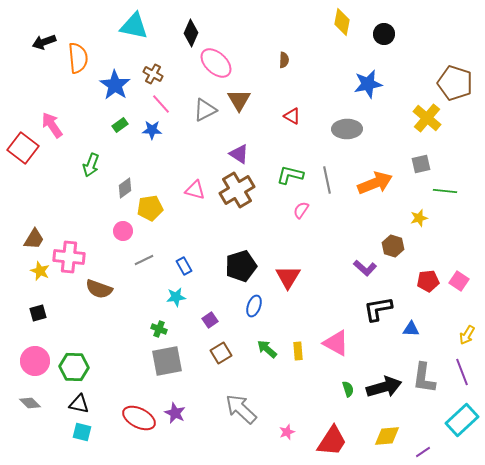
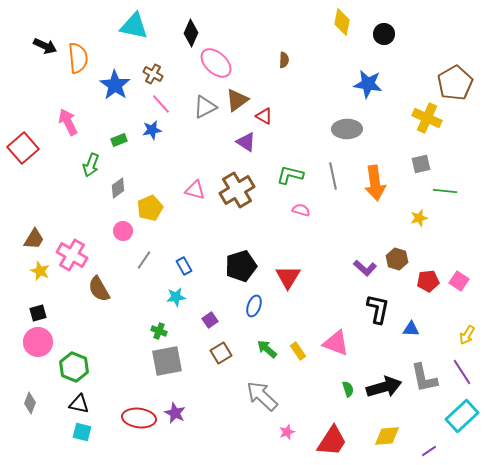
black arrow at (44, 42): moved 1 px right, 4 px down; rotated 135 degrees counterclockwise
brown pentagon at (455, 83): rotated 24 degrees clockwise
blue star at (368, 84): rotated 20 degrees clockwise
brown triangle at (239, 100): moved 2 px left; rotated 25 degrees clockwise
gray triangle at (205, 110): moved 3 px up
red triangle at (292, 116): moved 28 px left
yellow cross at (427, 118): rotated 16 degrees counterclockwise
pink arrow at (52, 125): moved 16 px right, 3 px up; rotated 8 degrees clockwise
green rectangle at (120, 125): moved 1 px left, 15 px down; rotated 14 degrees clockwise
blue star at (152, 130): rotated 12 degrees counterclockwise
red square at (23, 148): rotated 12 degrees clockwise
purple triangle at (239, 154): moved 7 px right, 12 px up
gray line at (327, 180): moved 6 px right, 4 px up
orange arrow at (375, 183): rotated 104 degrees clockwise
gray diamond at (125, 188): moved 7 px left
yellow pentagon at (150, 208): rotated 15 degrees counterclockwise
pink semicircle at (301, 210): rotated 72 degrees clockwise
brown hexagon at (393, 246): moved 4 px right, 13 px down
pink cross at (69, 257): moved 3 px right, 2 px up; rotated 24 degrees clockwise
gray line at (144, 260): rotated 30 degrees counterclockwise
brown semicircle at (99, 289): rotated 40 degrees clockwise
black L-shape at (378, 309): rotated 112 degrees clockwise
green cross at (159, 329): moved 2 px down
pink triangle at (336, 343): rotated 8 degrees counterclockwise
yellow rectangle at (298, 351): rotated 30 degrees counterclockwise
pink circle at (35, 361): moved 3 px right, 19 px up
green hexagon at (74, 367): rotated 20 degrees clockwise
purple line at (462, 372): rotated 12 degrees counterclockwise
gray L-shape at (424, 378): rotated 20 degrees counterclockwise
gray diamond at (30, 403): rotated 65 degrees clockwise
gray arrow at (241, 409): moved 21 px right, 13 px up
red ellipse at (139, 418): rotated 20 degrees counterclockwise
cyan rectangle at (462, 420): moved 4 px up
purple line at (423, 452): moved 6 px right, 1 px up
